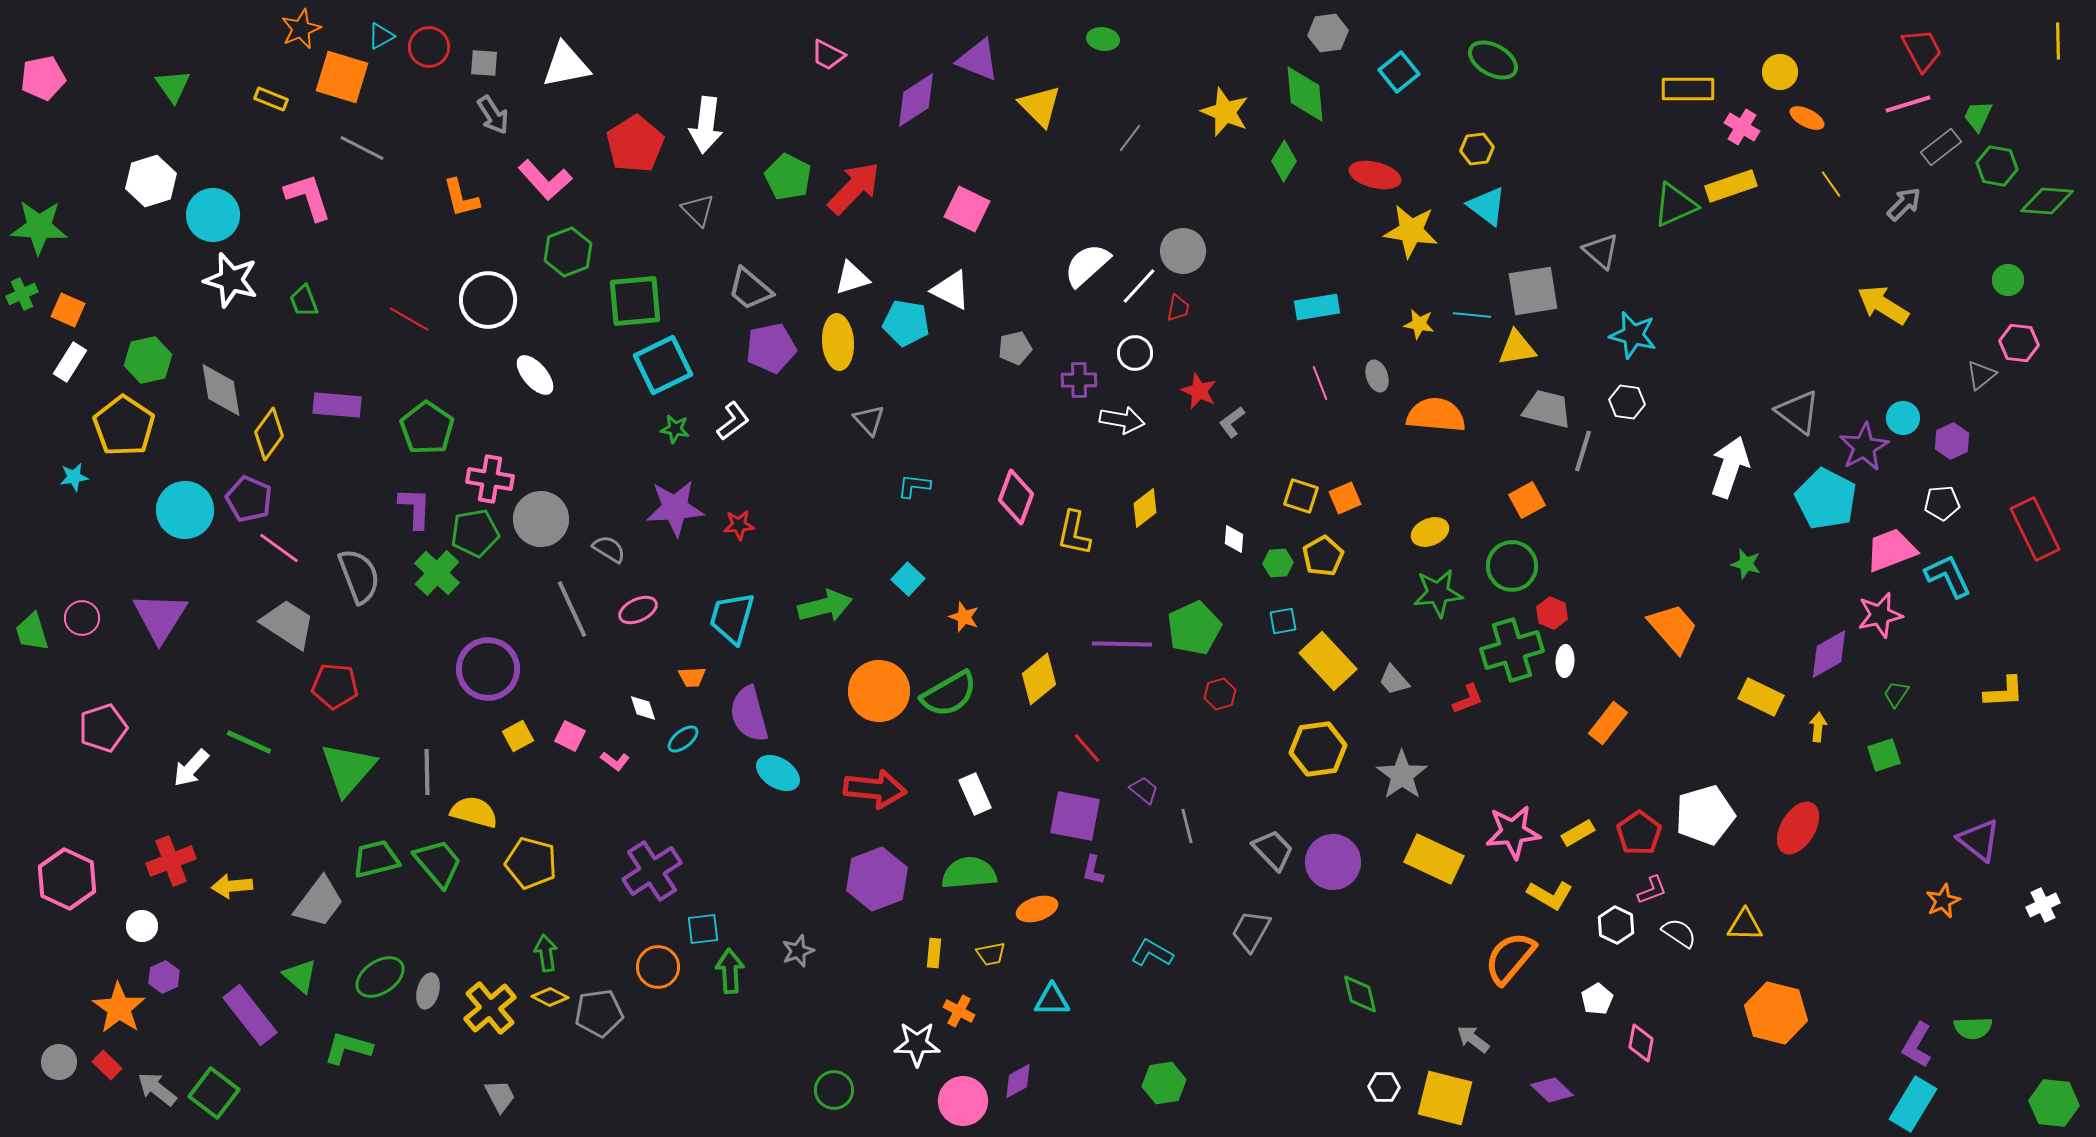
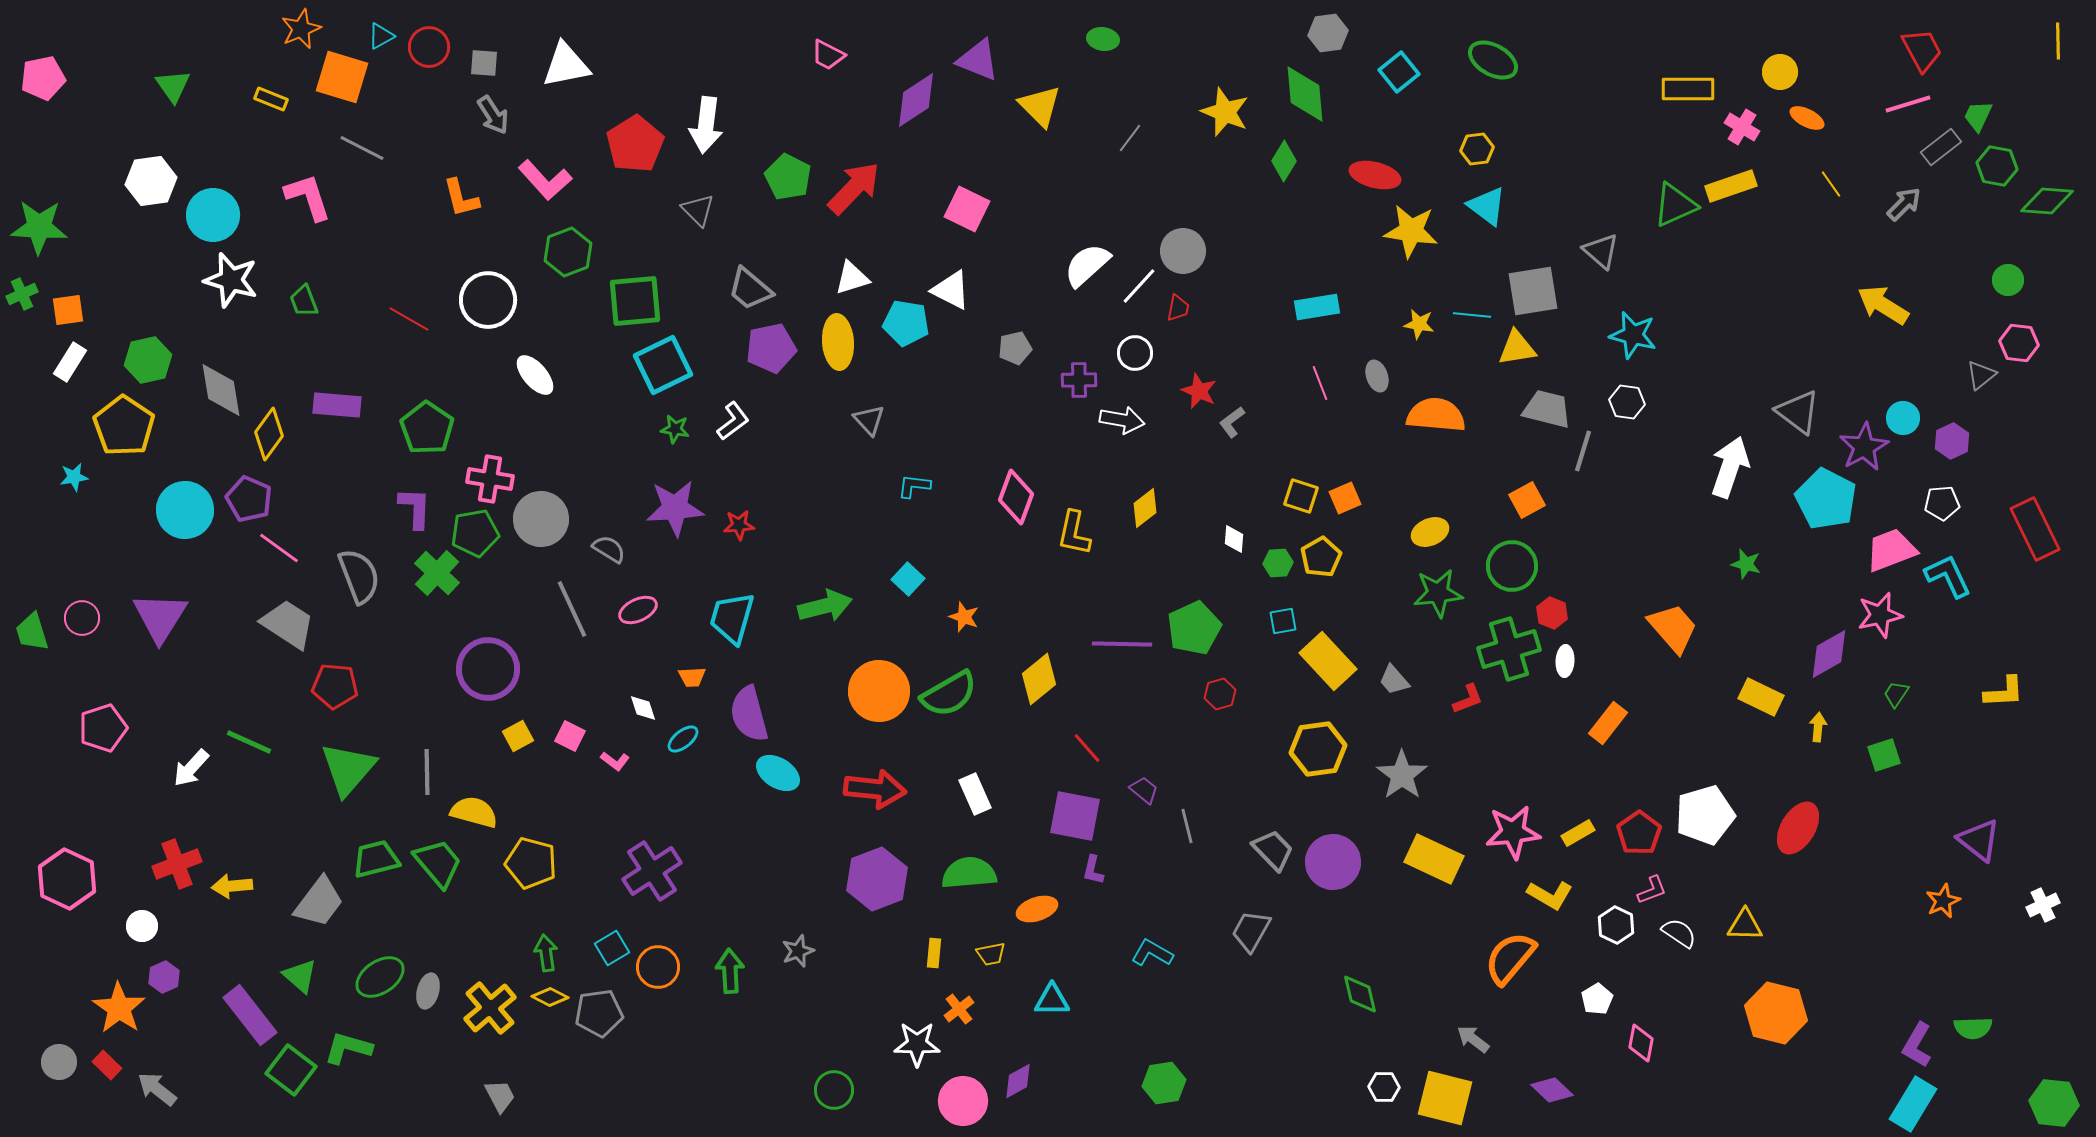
white hexagon at (151, 181): rotated 9 degrees clockwise
orange square at (68, 310): rotated 32 degrees counterclockwise
yellow pentagon at (1323, 556): moved 2 px left, 1 px down
green cross at (1512, 650): moved 3 px left, 1 px up
red cross at (171, 861): moved 6 px right, 3 px down
cyan square at (703, 929): moved 91 px left, 19 px down; rotated 24 degrees counterclockwise
orange cross at (959, 1011): moved 2 px up; rotated 24 degrees clockwise
green square at (214, 1093): moved 77 px right, 23 px up
